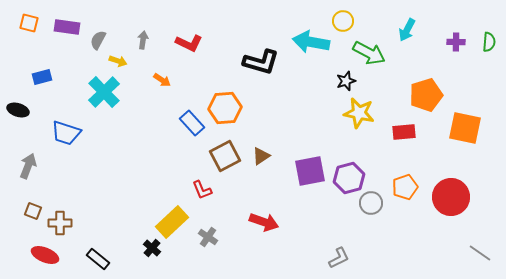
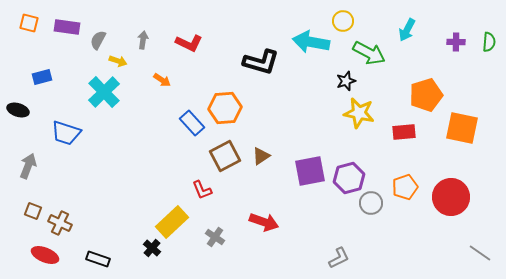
orange square at (465, 128): moved 3 px left
brown cross at (60, 223): rotated 25 degrees clockwise
gray cross at (208, 237): moved 7 px right
black rectangle at (98, 259): rotated 20 degrees counterclockwise
